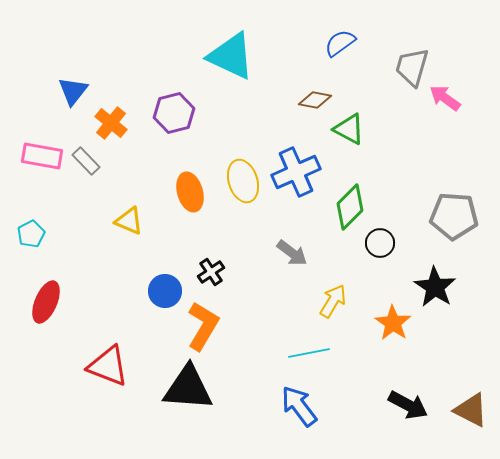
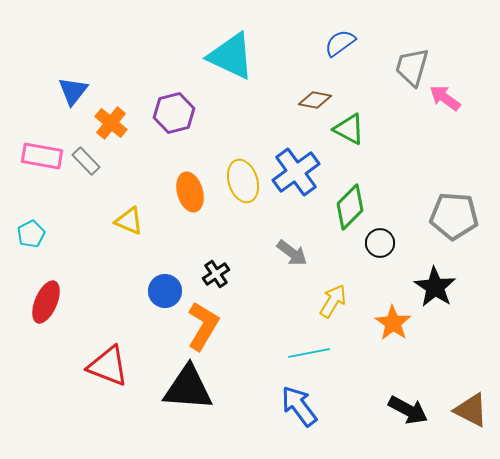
blue cross: rotated 12 degrees counterclockwise
black cross: moved 5 px right, 2 px down
black arrow: moved 5 px down
